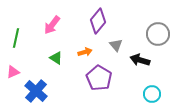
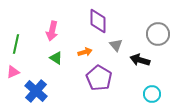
purple diamond: rotated 40 degrees counterclockwise
pink arrow: moved 6 px down; rotated 24 degrees counterclockwise
green line: moved 6 px down
